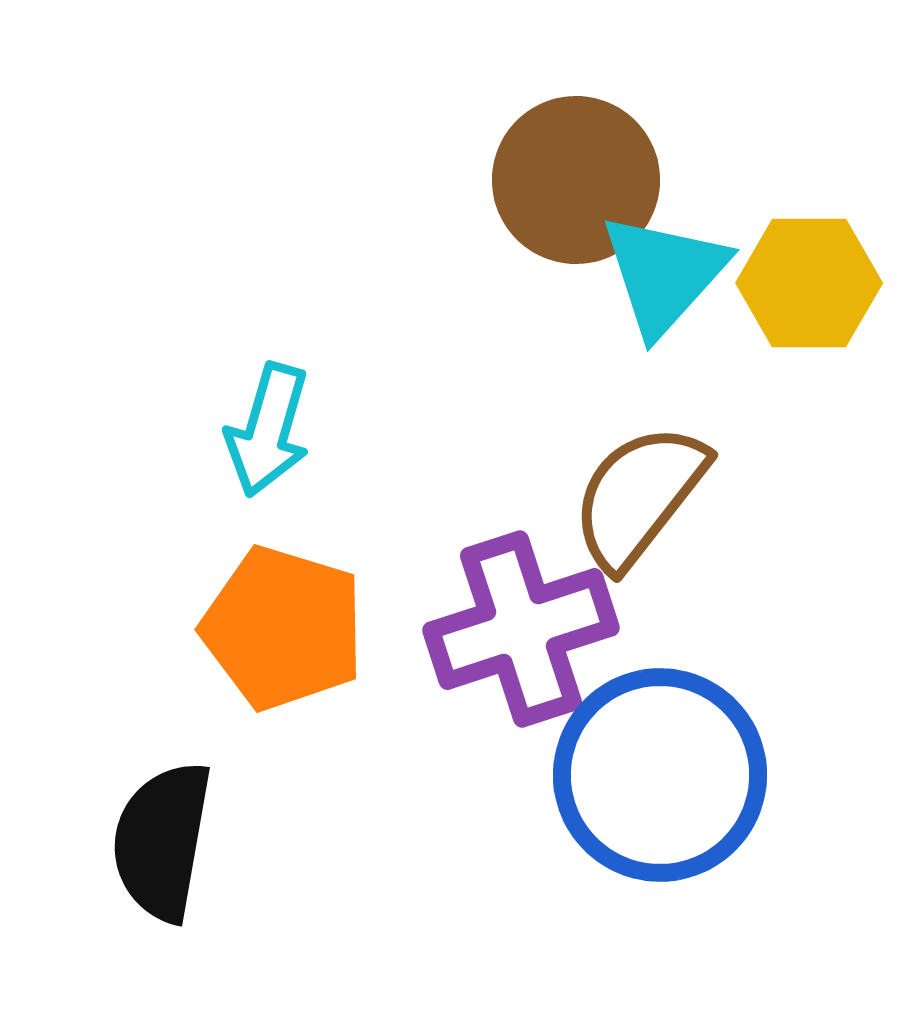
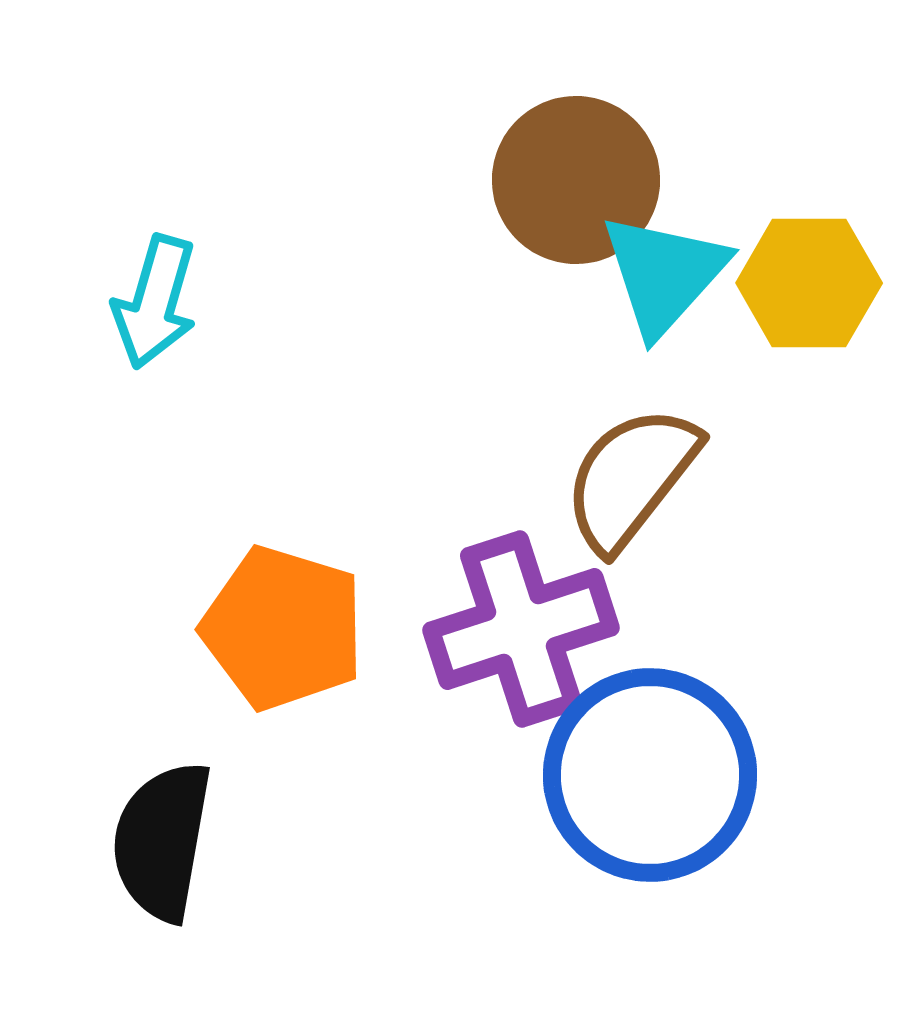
cyan arrow: moved 113 px left, 128 px up
brown semicircle: moved 8 px left, 18 px up
blue circle: moved 10 px left
